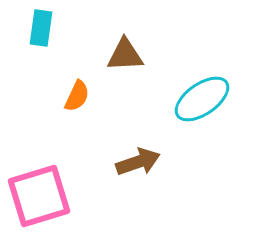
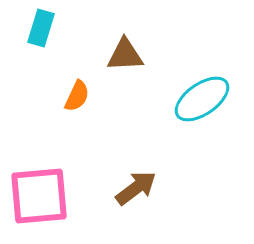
cyan rectangle: rotated 9 degrees clockwise
brown arrow: moved 2 px left, 26 px down; rotated 18 degrees counterclockwise
pink square: rotated 12 degrees clockwise
